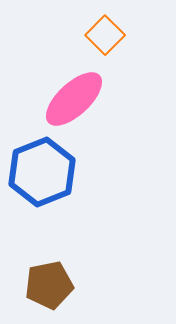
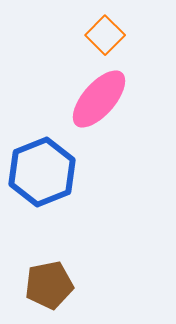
pink ellipse: moved 25 px right; rotated 6 degrees counterclockwise
